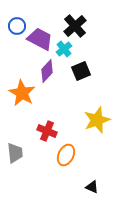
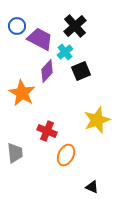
cyan cross: moved 1 px right, 3 px down
